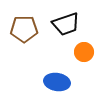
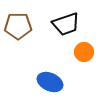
brown pentagon: moved 6 px left, 3 px up
blue ellipse: moved 7 px left; rotated 15 degrees clockwise
